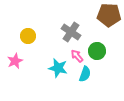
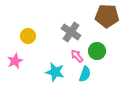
brown pentagon: moved 2 px left, 1 px down
cyan star: moved 3 px left, 4 px down
